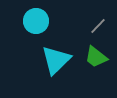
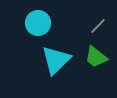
cyan circle: moved 2 px right, 2 px down
